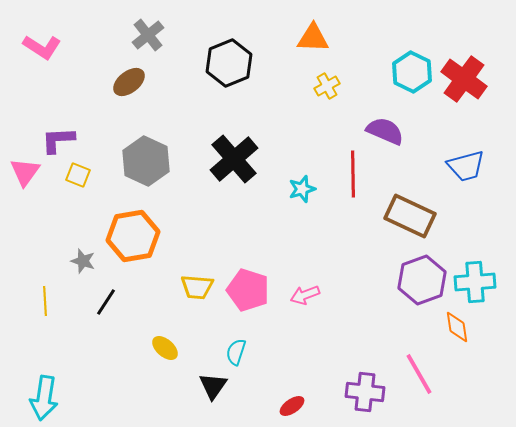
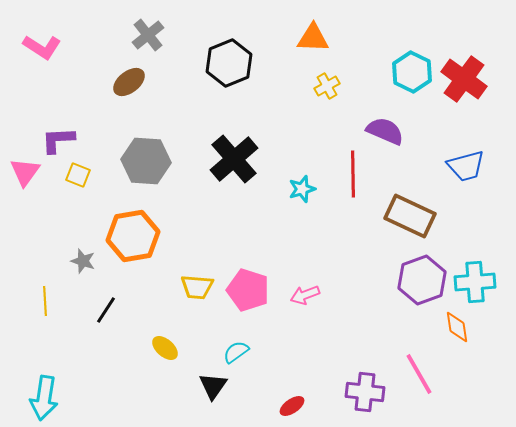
gray hexagon: rotated 21 degrees counterclockwise
black line: moved 8 px down
cyan semicircle: rotated 36 degrees clockwise
